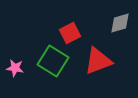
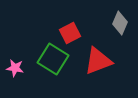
gray diamond: rotated 50 degrees counterclockwise
green square: moved 2 px up
